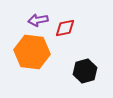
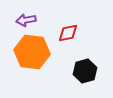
purple arrow: moved 12 px left
red diamond: moved 3 px right, 5 px down
